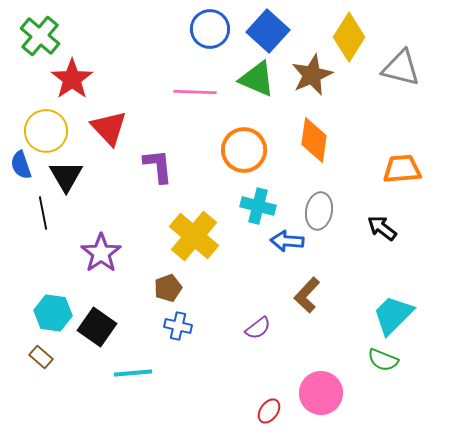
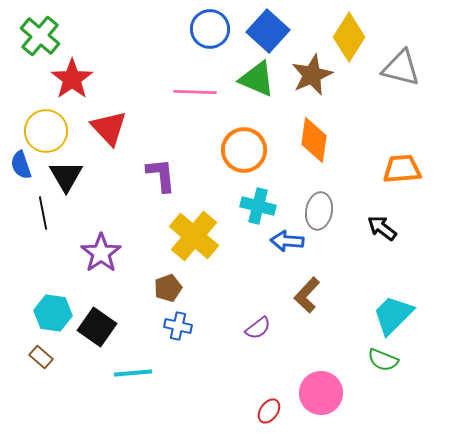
purple L-shape: moved 3 px right, 9 px down
